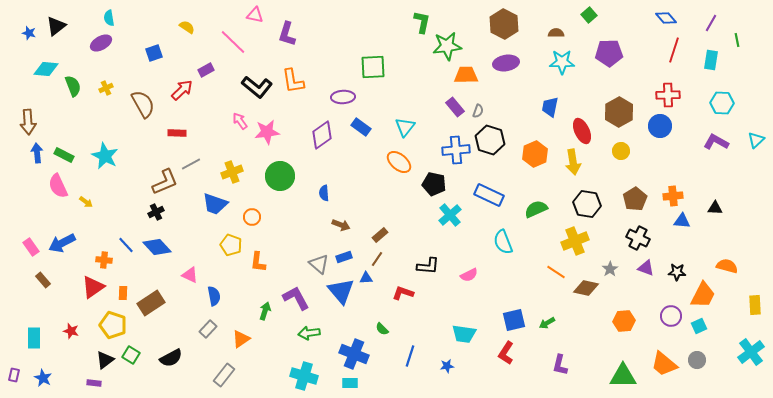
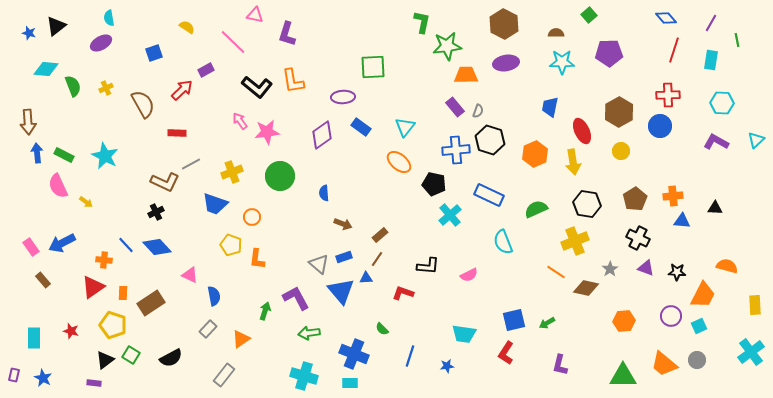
brown L-shape at (165, 182): rotated 48 degrees clockwise
brown arrow at (341, 225): moved 2 px right, 1 px up
orange L-shape at (258, 262): moved 1 px left, 3 px up
